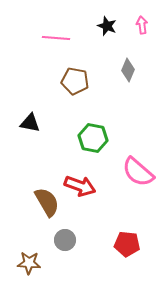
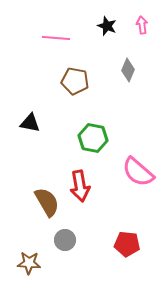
red arrow: rotated 60 degrees clockwise
